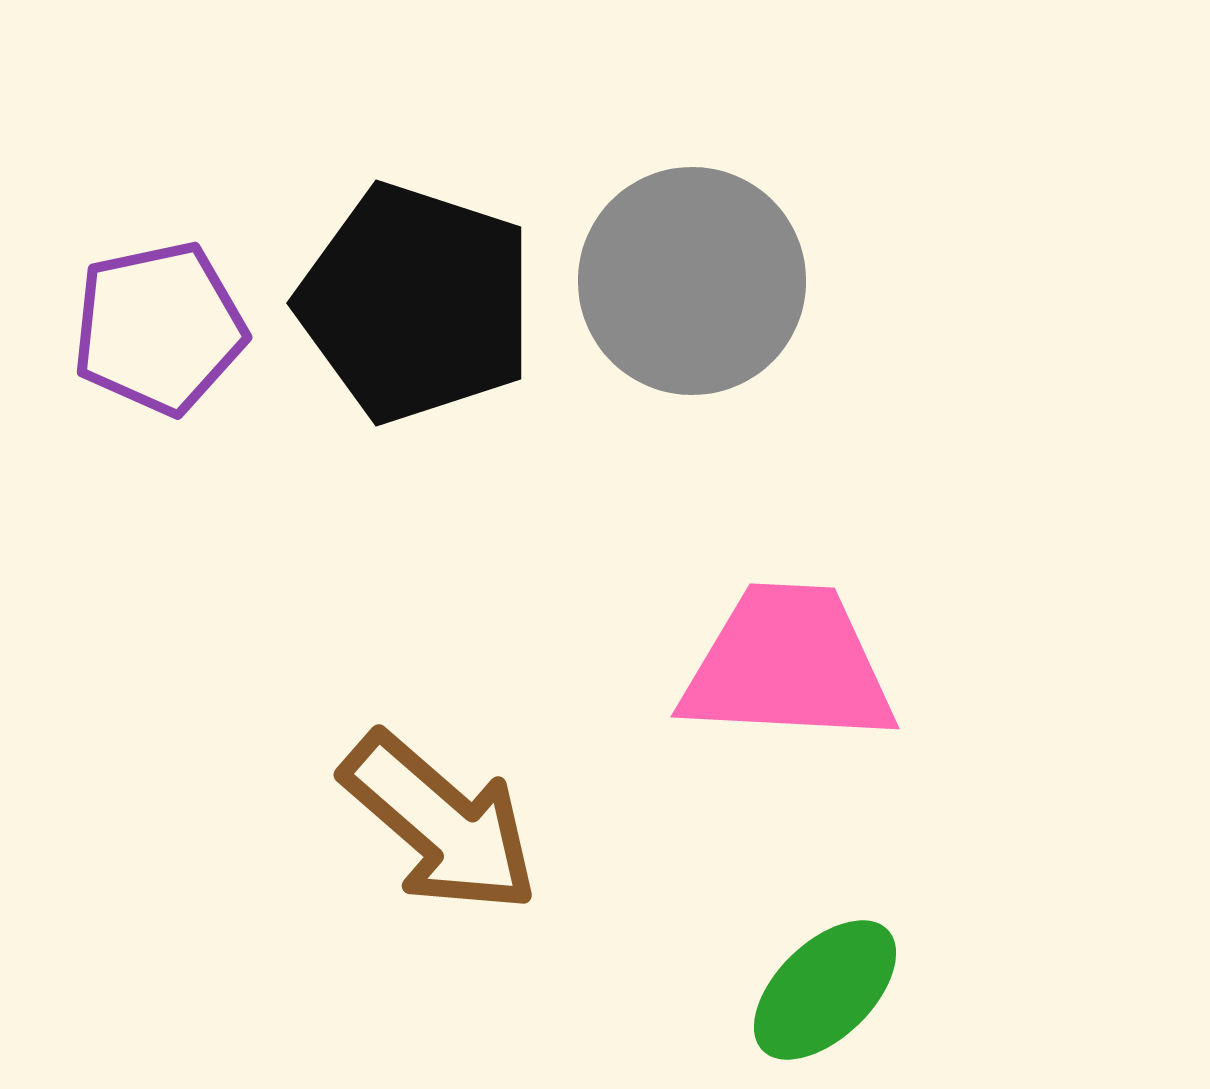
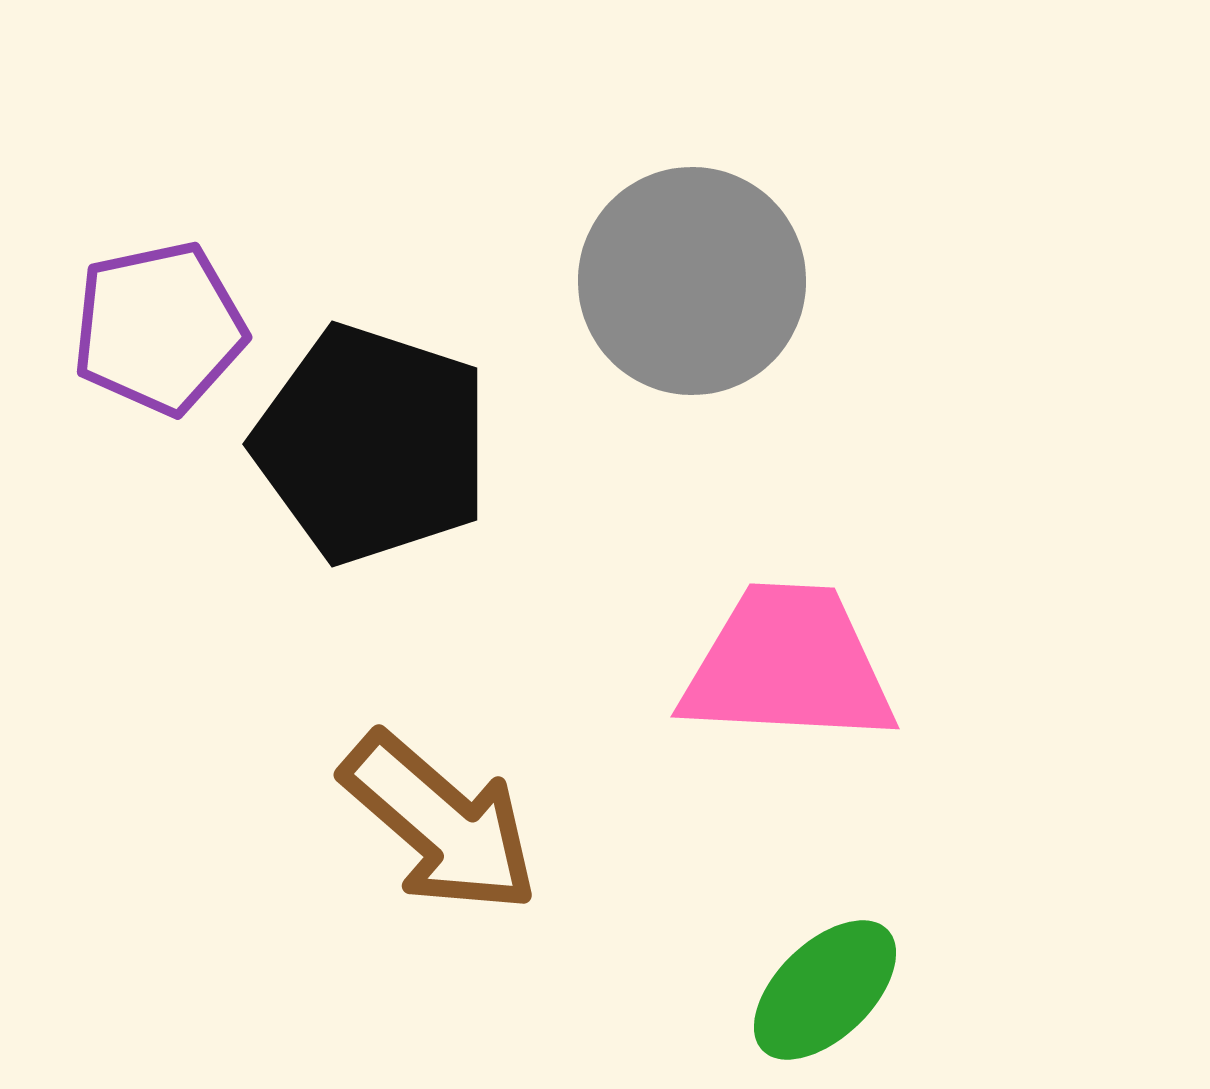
black pentagon: moved 44 px left, 141 px down
